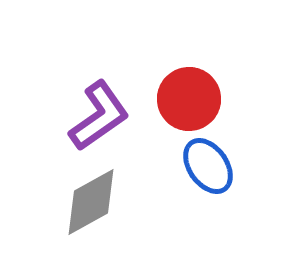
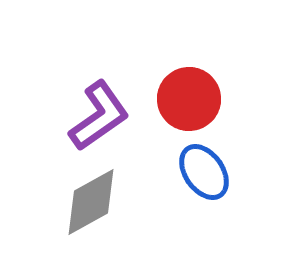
blue ellipse: moved 4 px left, 6 px down
